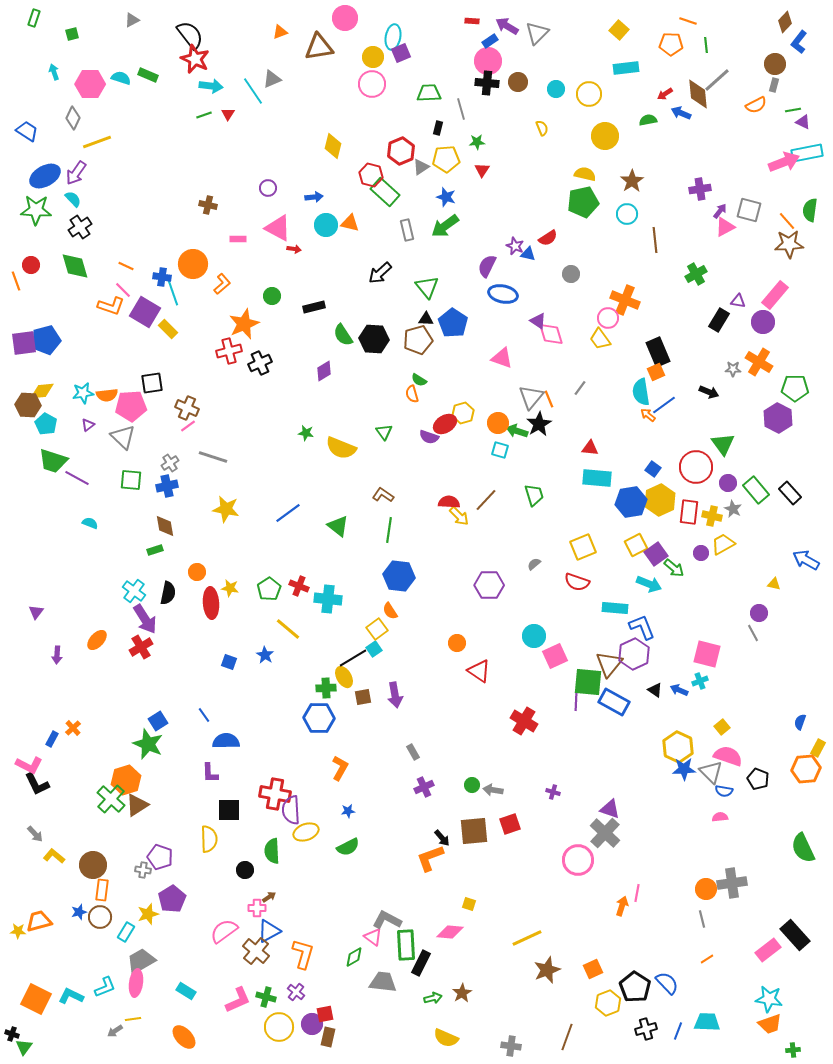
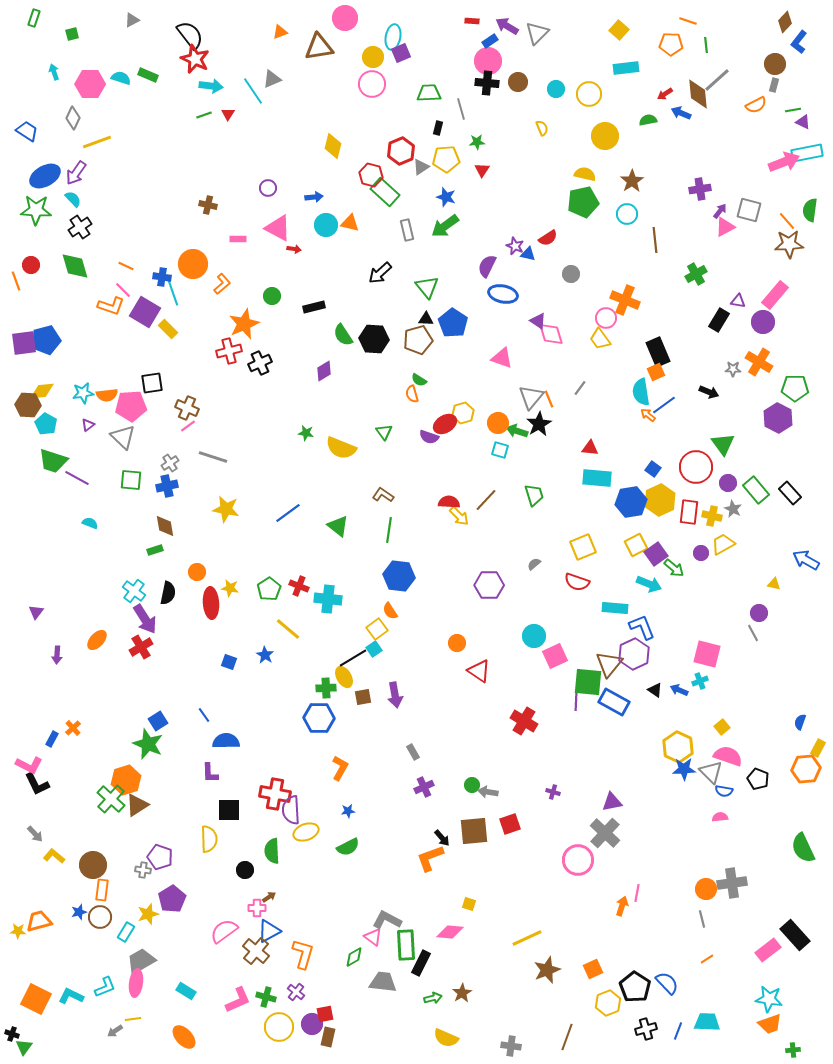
pink circle at (608, 318): moved 2 px left
gray arrow at (493, 790): moved 5 px left, 2 px down
purple triangle at (610, 809): moved 2 px right, 7 px up; rotated 30 degrees counterclockwise
